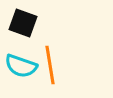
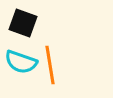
cyan semicircle: moved 4 px up
